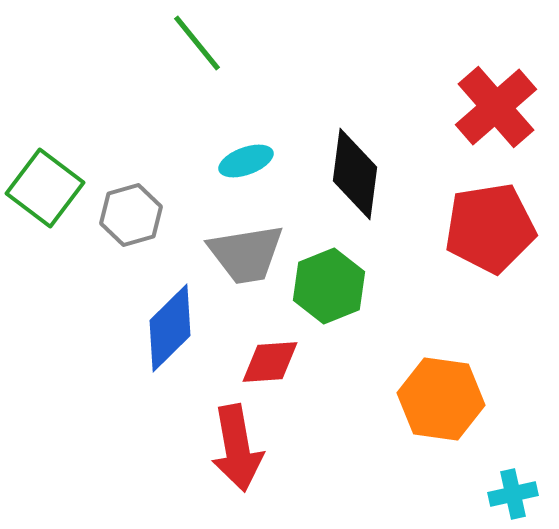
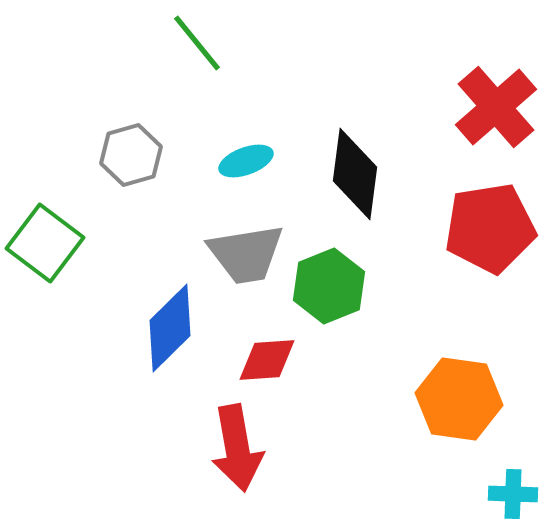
green square: moved 55 px down
gray hexagon: moved 60 px up
red diamond: moved 3 px left, 2 px up
orange hexagon: moved 18 px right
cyan cross: rotated 15 degrees clockwise
